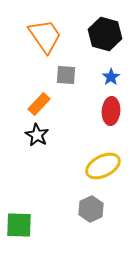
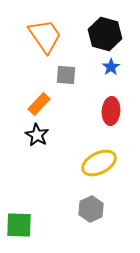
blue star: moved 10 px up
yellow ellipse: moved 4 px left, 3 px up
